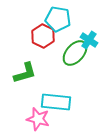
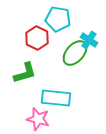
red hexagon: moved 6 px left, 2 px down
cyan rectangle: moved 4 px up
